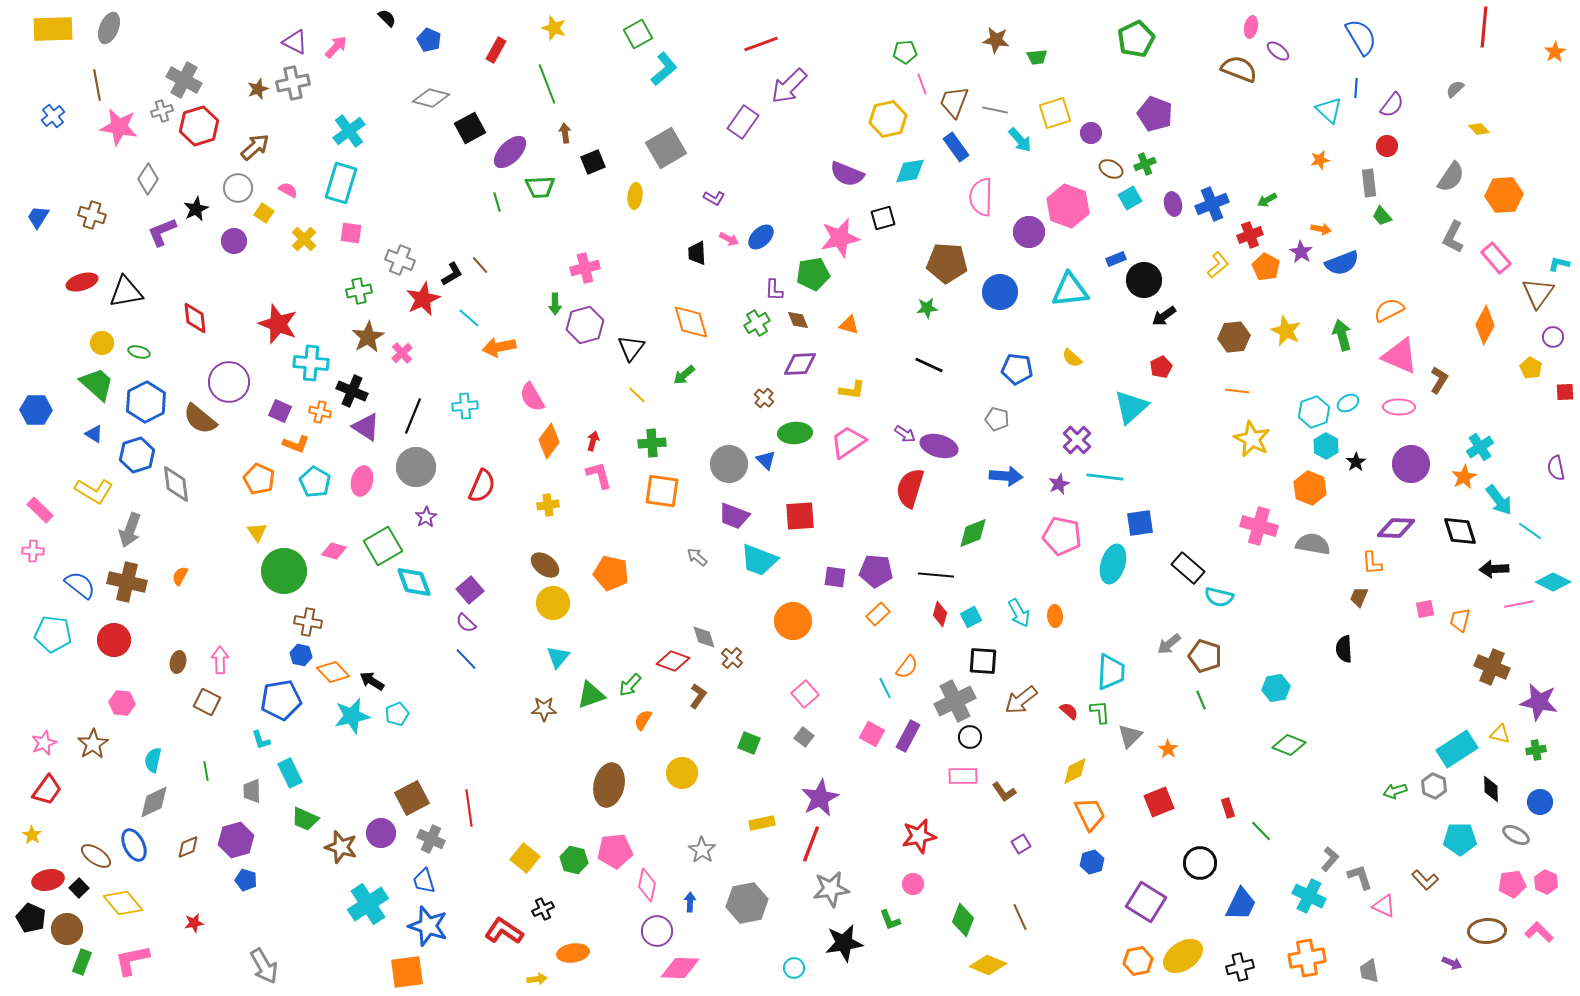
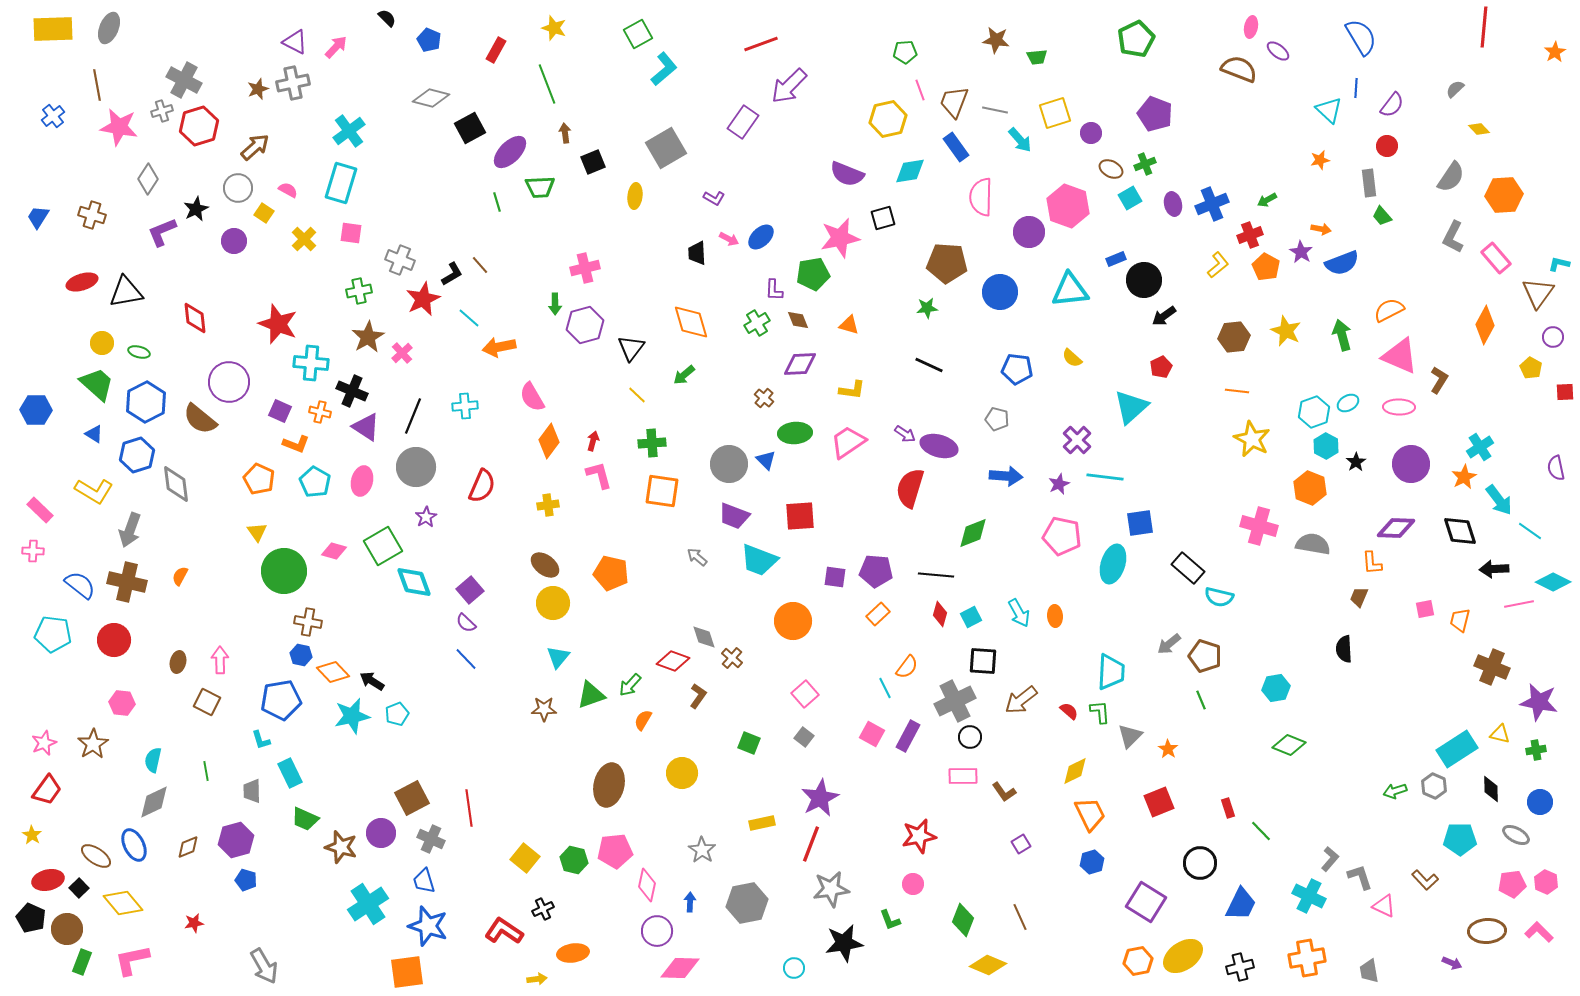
pink line at (922, 84): moved 2 px left, 6 px down
